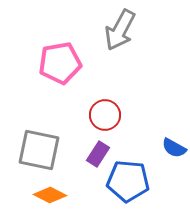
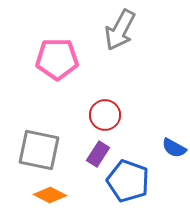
pink pentagon: moved 3 px left, 4 px up; rotated 9 degrees clockwise
blue pentagon: rotated 15 degrees clockwise
